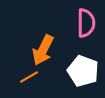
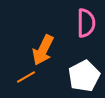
white pentagon: moved 1 px right, 5 px down; rotated 24 degrees clockwise
orange line: moved 3 px left
